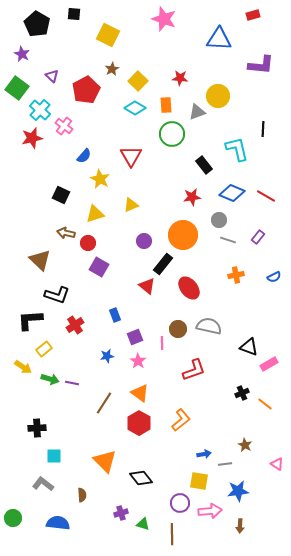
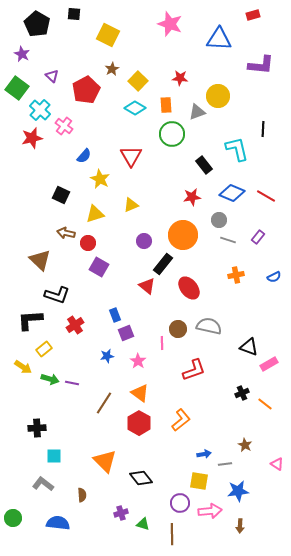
pink star at (164, 19): moved 6 px right, 5 px down
purple square at (135, 337): moved 9 px left, 4 px up
